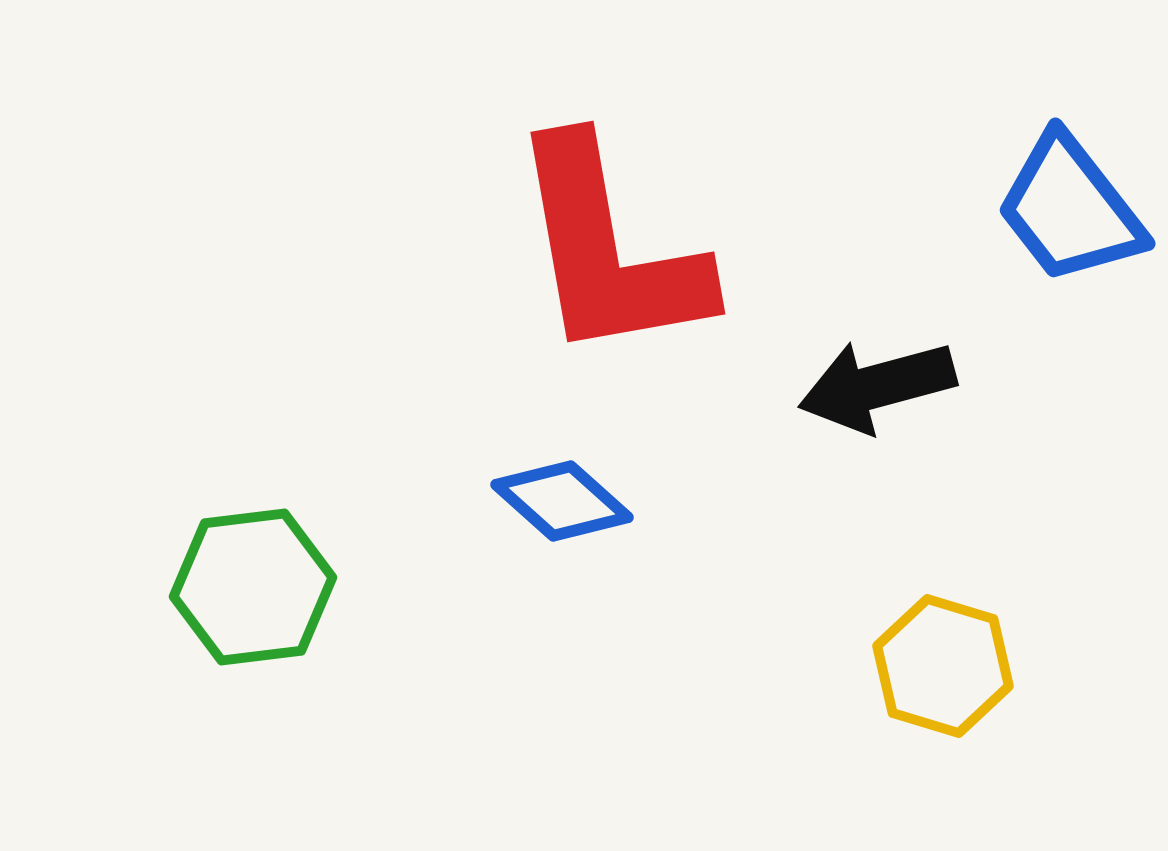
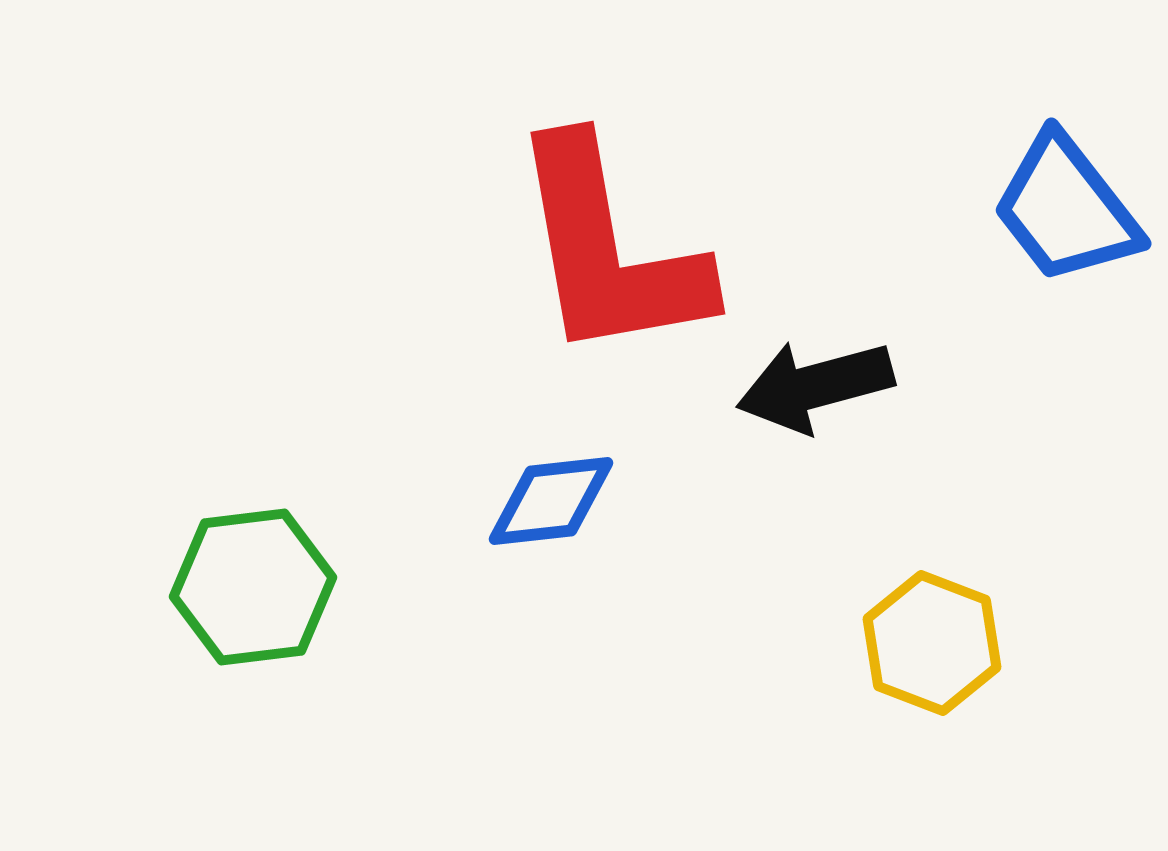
blue trapezoid: moved 4 px left
black arrow: moved 62 px left
blue diamond: moved 11 px left; rotated 48 degrees counterclockwise
yellow hexagon: moved 11 px left, 23 px up; rotated 4 degrees clockwise
